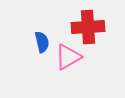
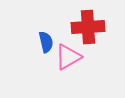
blue semicircle: moved 4 px right
